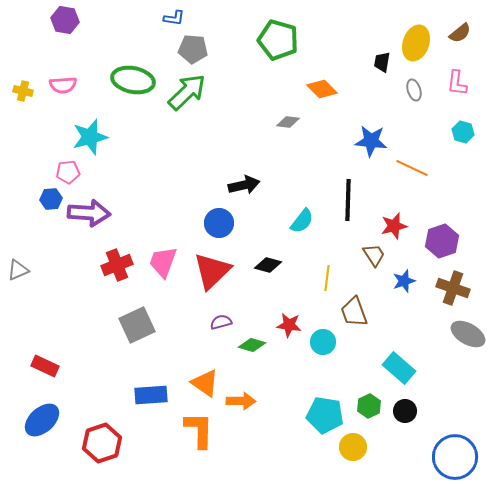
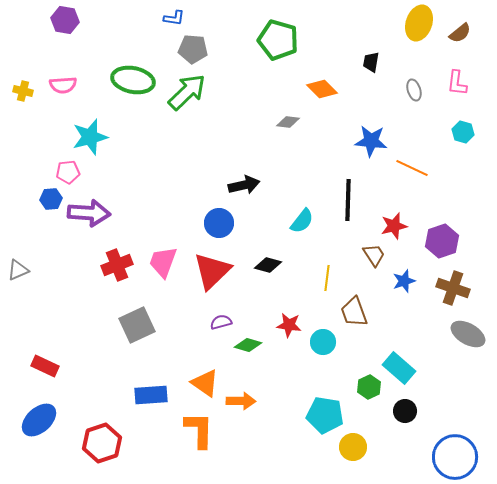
yellow ellipse at (416, 43): moved 3 px right, 20 px up
black trapezoid at (382, 62): moved 11 px left
green diamond at (252, 345): moved 4 px left
green hexagon at (369, 406): moved 19 px up
blue ellipse at (42, 420): moved 3 px left
